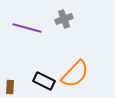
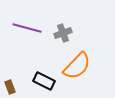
gray cross: moved 1 px left, 14 px down
orange semicircle: moved 2 px right, 8 px up
brown rectangle: rotated 24 degrees counterclockwise
